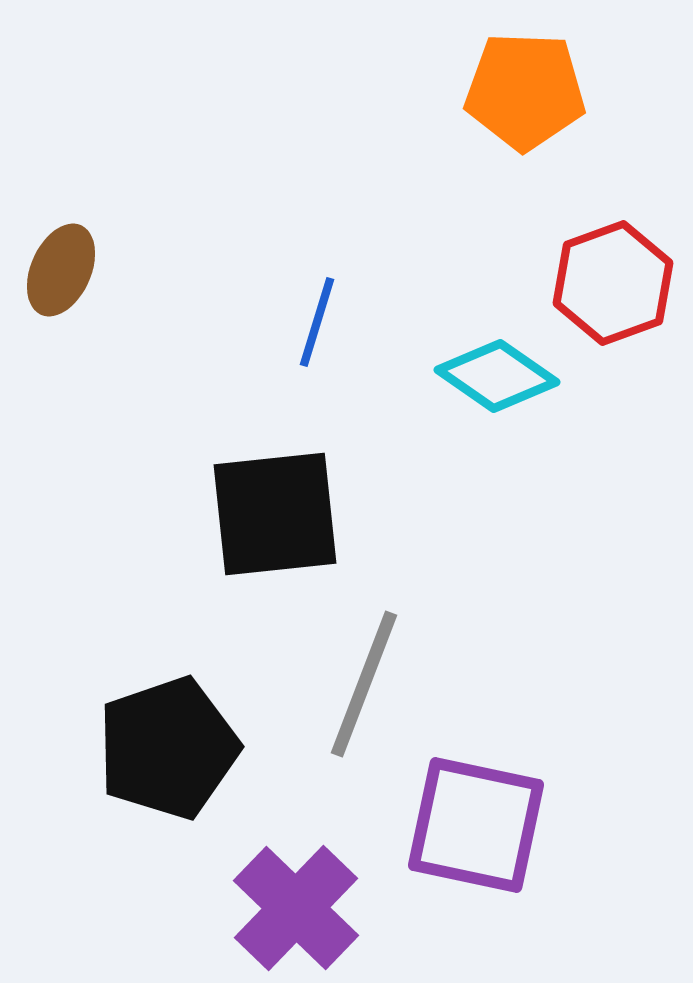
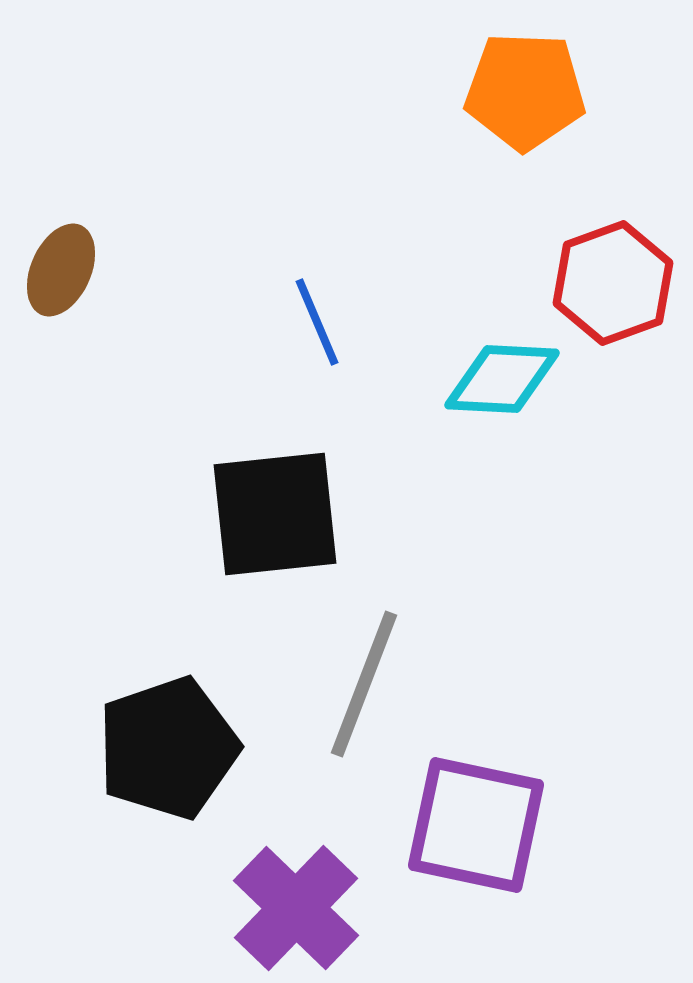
blue line: rotated 40 degrees counterclockwise
cyan diamond: moved 5 px right, 3 px down; rotated 32 degrees counterclockwise
